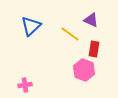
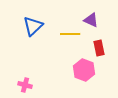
blue triangle: moved 2 px right
yellow line: rotated 36 degrees counterclockwise
red rectangle: moved 5 px right, 1 px up; rotated 21 degrees counterclockwise
pink cross: rotated 24 degrees clockwise
